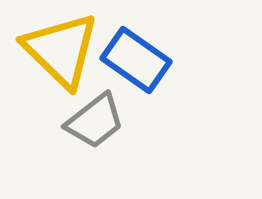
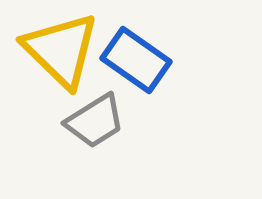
gray trapezoid: rotated 6 degrees clockwise
